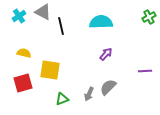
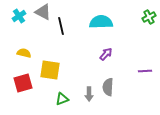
gray semicircle: rotated 42 degrees counterclockwise
gray arrow: rotated 24 degrees counterclockwise
